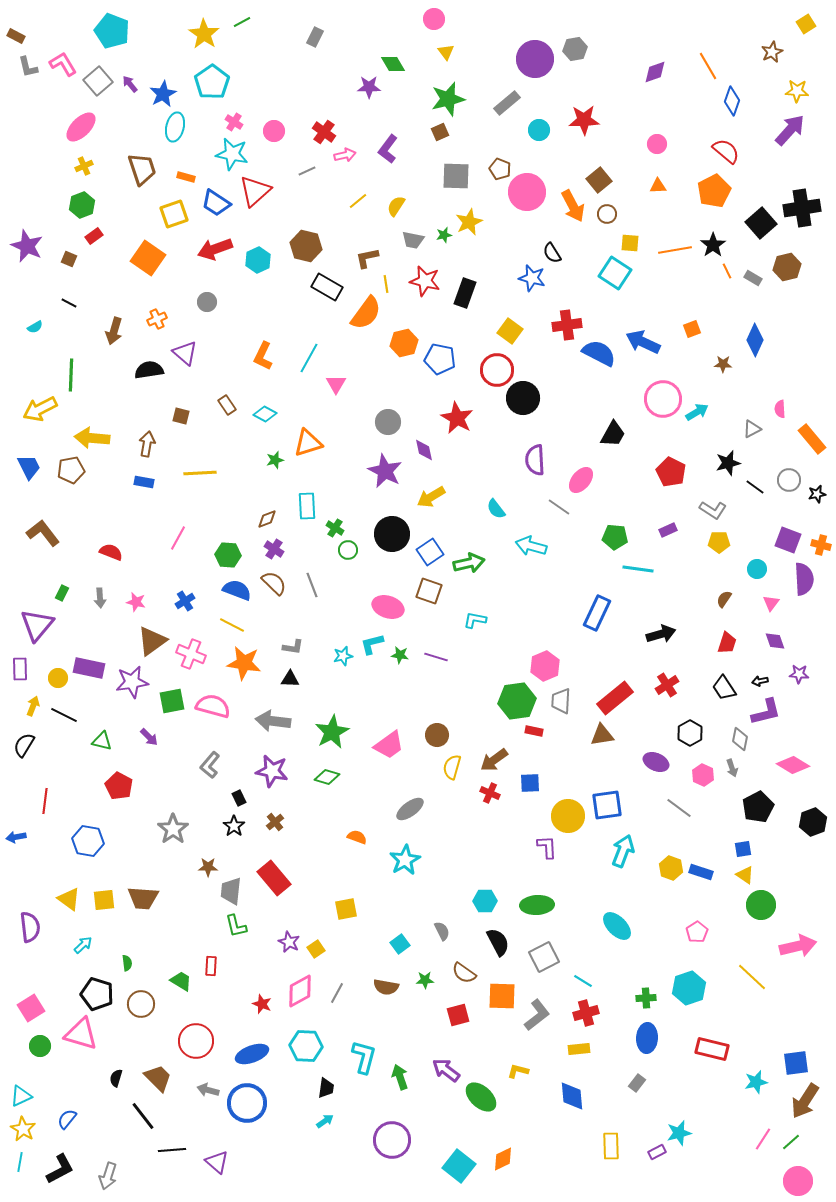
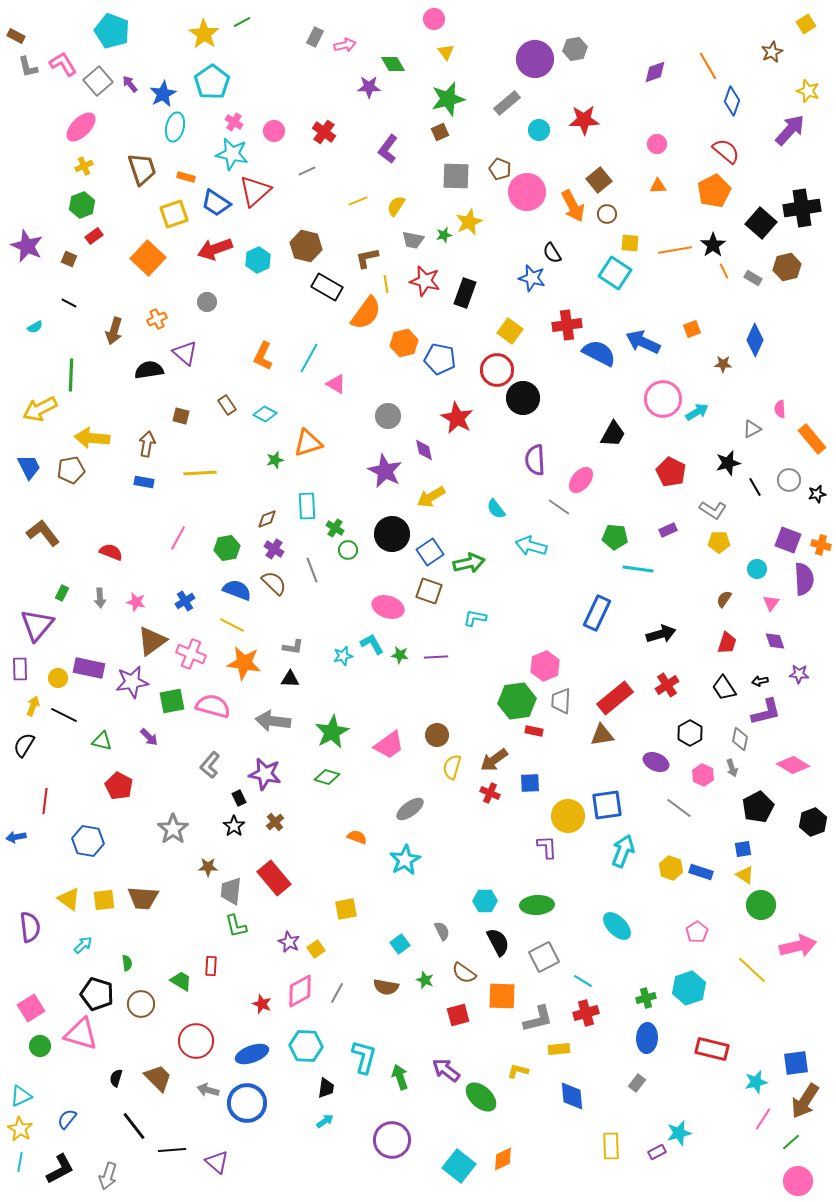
yellow star at (797, 91): moved 11 px right; rotated 15 degrees clockwise
pink arrow at (345, 155): moved 110 px up
yellow line at (358, 201): rotated 18 degrees clockwise
black square at (761, 223): rotated 8 degrees counterclockwise
orange square at (148, 258): rotated 8 degrees clockwise
orange line at (727, 271): moved 3 px left
pink triangle at (336, 384): rotated 30 degrees counterclockwise
gray circle at (388, 422): moved 6 px up
black line at (755, 487): rotated 24 degrees clockwise
green hexagon at (228, 555): moved 1 px left, 7 px up; rotated 15 degrees counterclockwise
gray line at (312, 585): moved 15 px up
cyan L-shape at (475, 620): moved 2 px up
cyan L-shape at (372, 644): rotated 75 degrees clockwise
purple line at (436, 657): rotated 20 degrees counterclockwise
purple star at (272, 771): moved 7 px left, 3 px down
yellow line at (752, 977): moved 7 px up
green star at (425, 980): rotated 24 degrees clockwise
green cross at (646, 998): rotated 12 degrees counterclockwise
gray L-shape at (537, 1015): moved 1 px right, 4 px down; rotated 24 degrees clockwise
yellow rectangle at (579, 1049): moved 20 px left
black line at (143, 1116): moved 9 px left, 10 px down
yellow star at (23, 1129): moved 3 px left
pink line at (763, 1139): moved 20 px up
